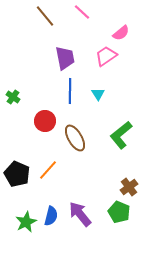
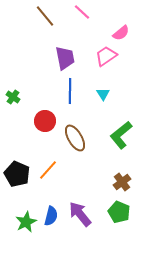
cyan triangle: moved 5 px right
brown cross: moved 7 px left, 5 px up
